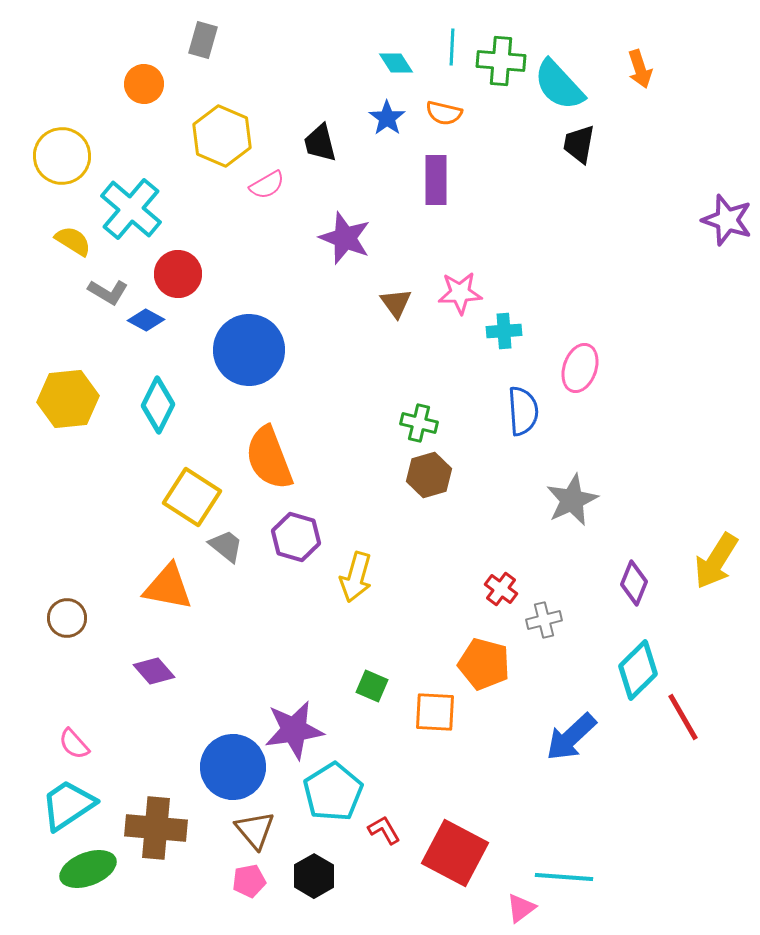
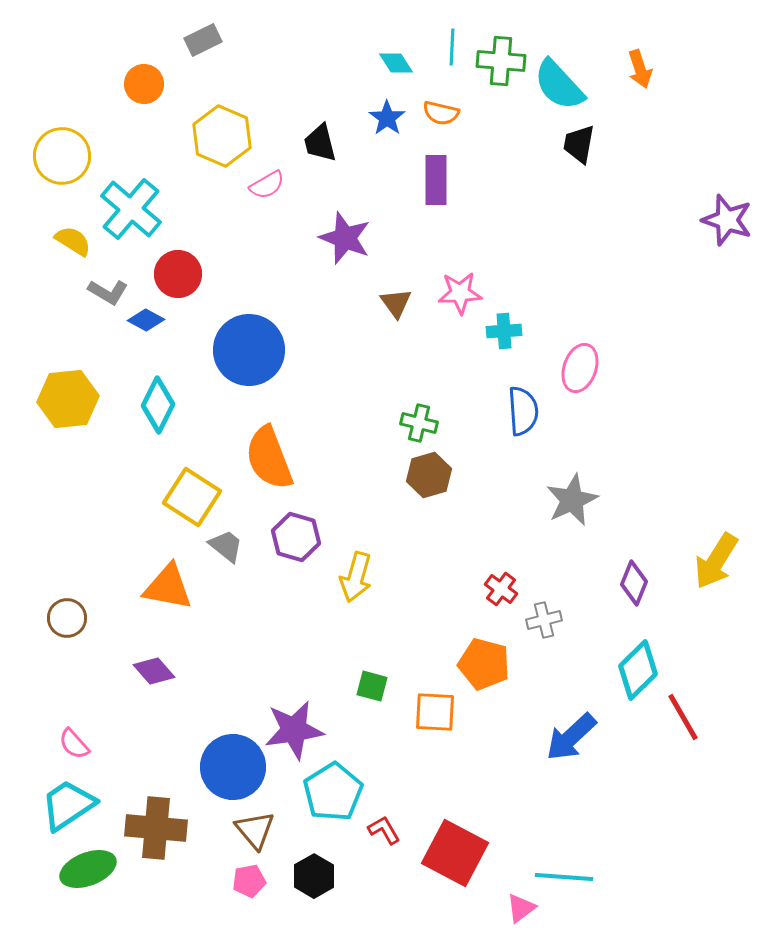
gray rectangle at (203, 40): rotated 48 degrees clockwise
orange semicircle at (444, 113): moved 3 px left
green square at (372, 686): rotated 8 degrees counterclockwise
